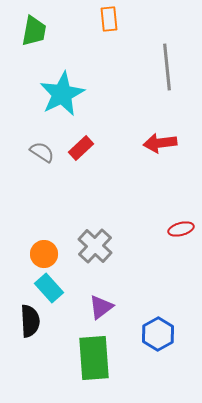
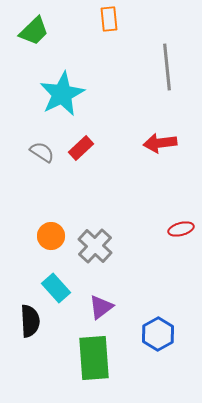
green trapezoid: rotated 36 degrees clockwise
orange circle: moved 7 px right, 18 px up
cyan rectangle: moved 7 px right
